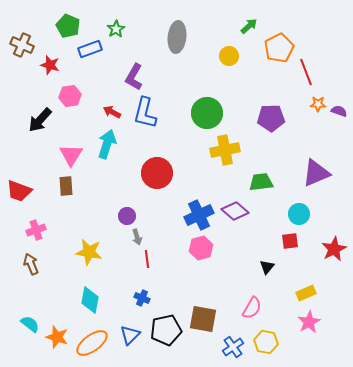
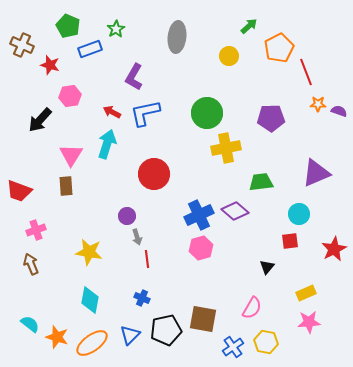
blue L-shape at (145, 113): rotated 64 degrees clockwise
yellow cross at (225, 150): moved 1 px right, 2 px up
red circle at (157, 173): moved 3 px left, 1 px down
pink star at (309, 322): rotated 25 degrees clockwise
